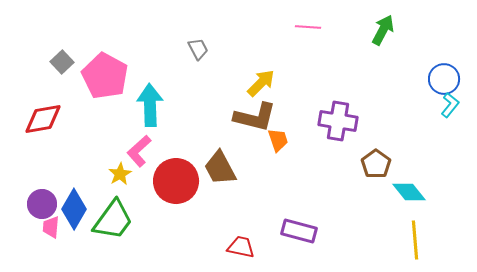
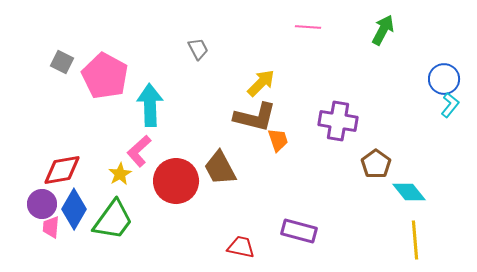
gray square: rotated 20 degrees counterclockwise
red diamond: moved 19 px right, 51 px down
